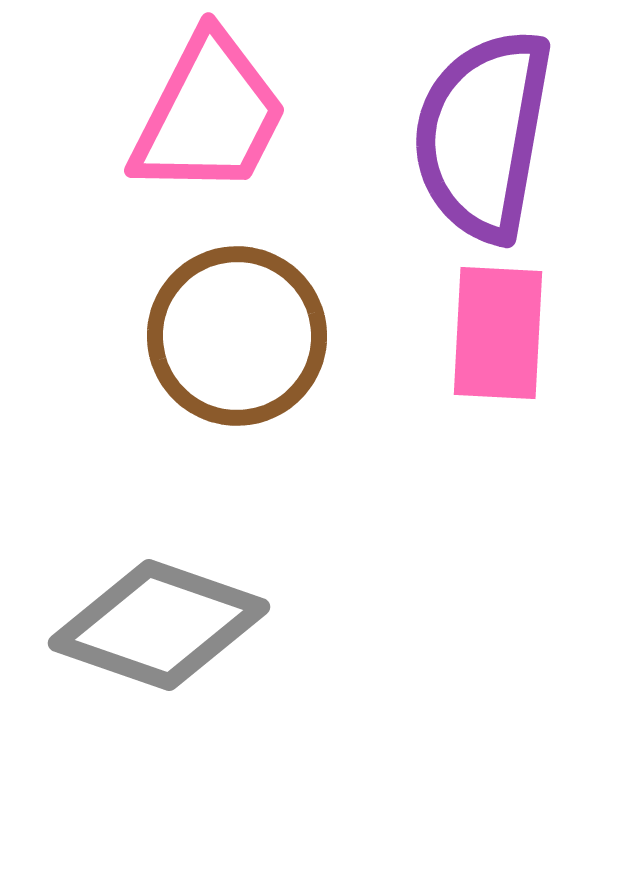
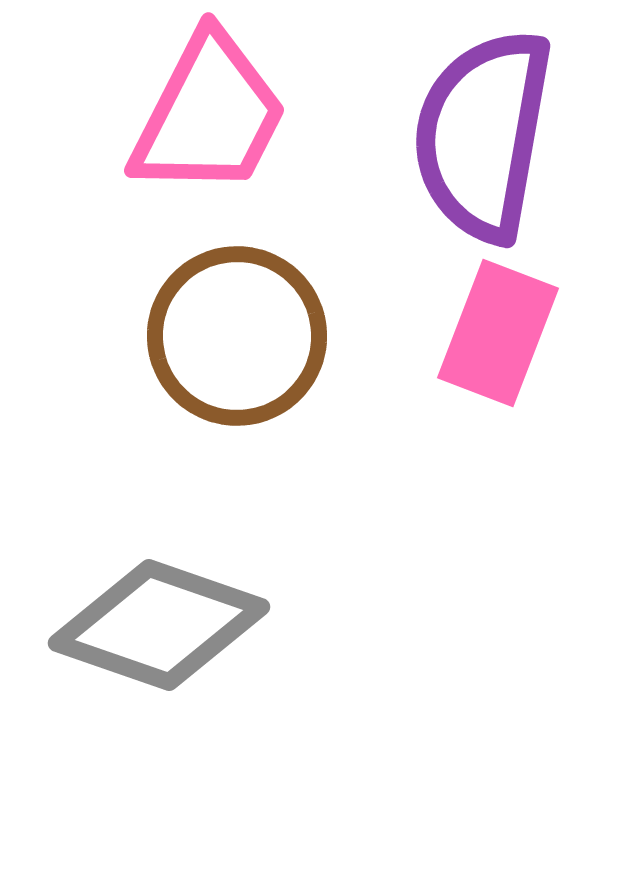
pink rectangle: rotated 18 degrees clockwise
